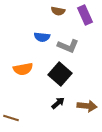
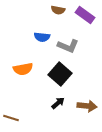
brown semicircle: moved 1 px up
purple rectangle: rotated 30 degrees counterclockwise
